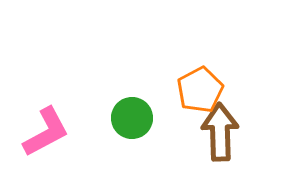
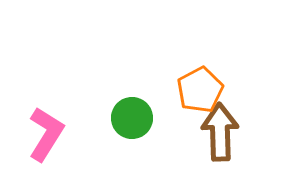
pink L-shape: moved 2 px down; rotated 30 degrees counterclockwise
